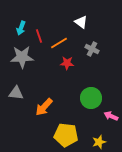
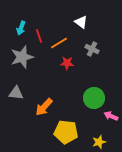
gray star: rotated 15 degrees counterclockwise
green circle: moved 3 px right
yellow pentagon: moved 3 px up
